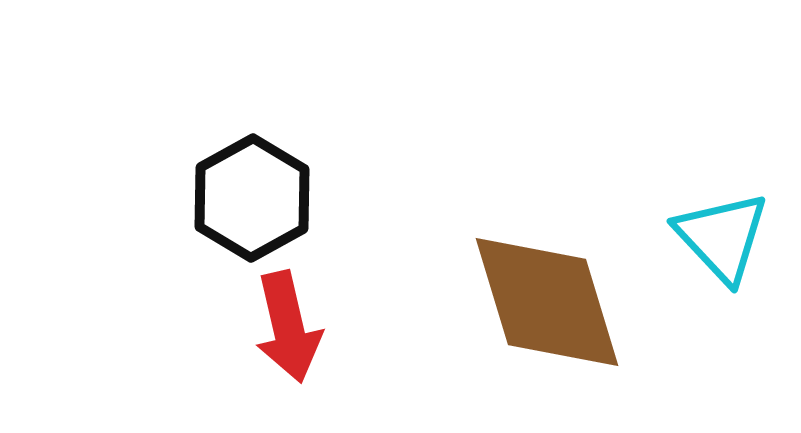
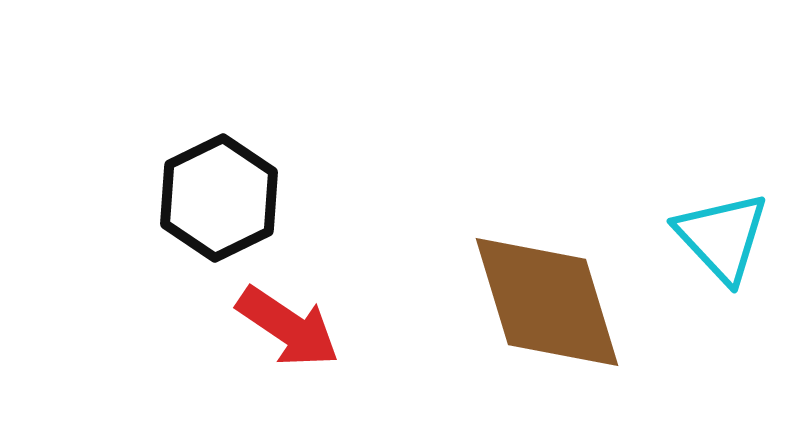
black hexagon: moved 33 px left; rotated 3 degrees clockwise
red arrow: rotated 43 degrees counterclockwise
